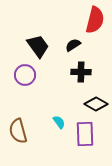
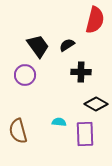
black semicircle: moved 6 px left
cyan semicircle: rotated 48 degrees counterclockwise
